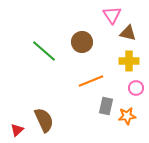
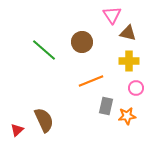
green line: moved 1 px up
